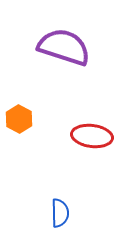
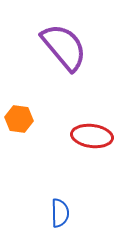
purple semicircle: rotated 32 degrees clockwise
orange hexagon: rotated 20 degrees counterclockwise
